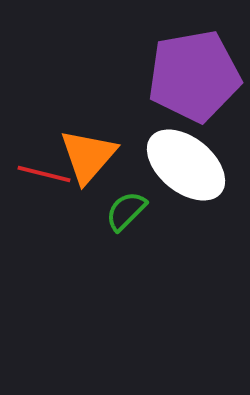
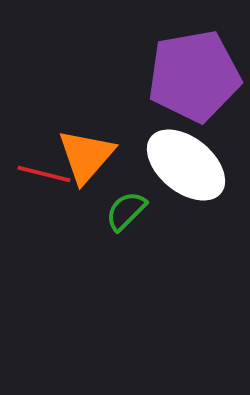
orange triangle: moved 2 px left
